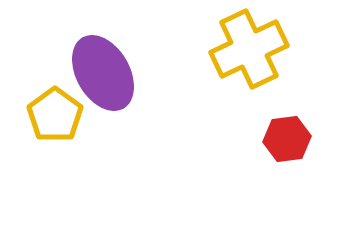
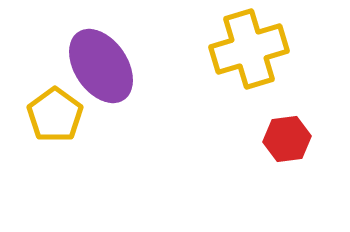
yellow cross: rotated 8 degrees clockwise
purple ellipse: moved 2 px left, 7 px up; rotated 4 degrees counterclockwise
